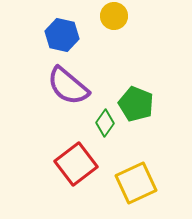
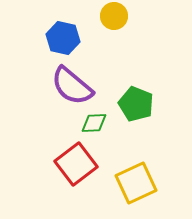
blue hexagon: moved 1 px right, 3 px down
purple semicircle: moved 4 px right
green diamond: moved 11 px left; rotated 52 degrees clockwise
